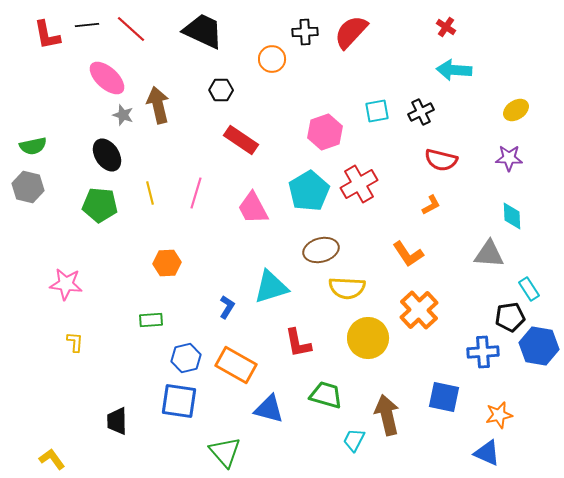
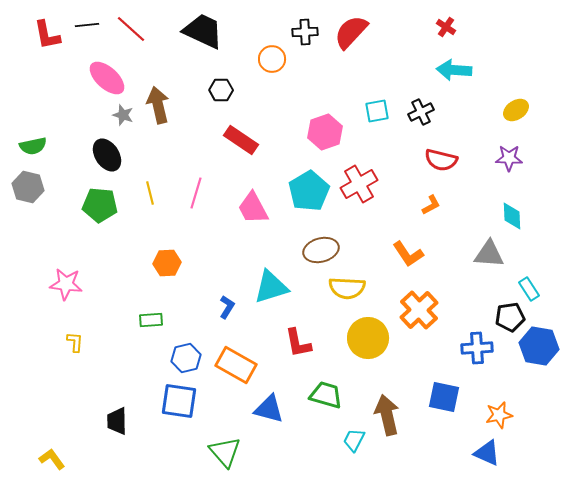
blue cross at (483, 352): moved 6 px left, 4 px up
